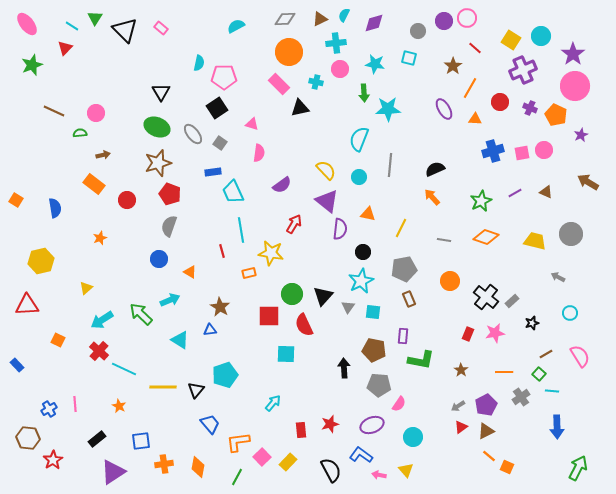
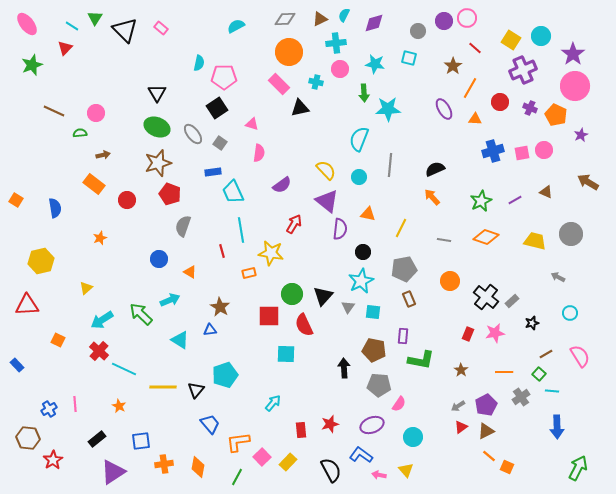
black triangle at (161, 92): moved 4 px left, 1 px down
purple line at (515, 193): moved 7 px down
gray semicircle at (169, 226): moved 14 px right
